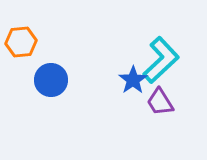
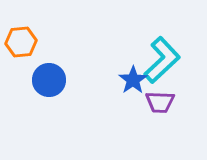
cyan L-shape: moved 1 px right
blue circle: moved 2 px left
purple trapezoid: rotated 56 degrees counterclockwise
